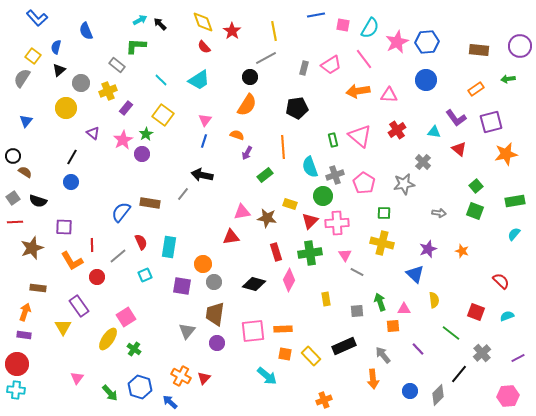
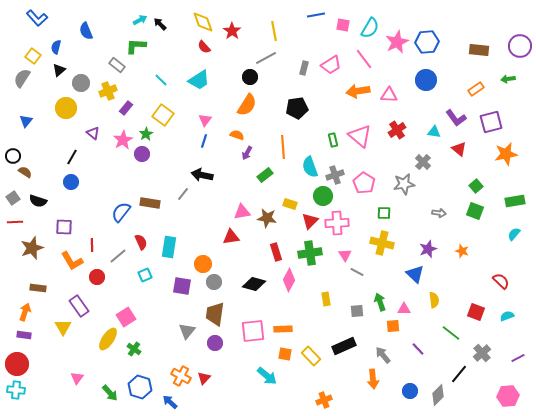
purple circle at (217, 343): moved 2 px left
